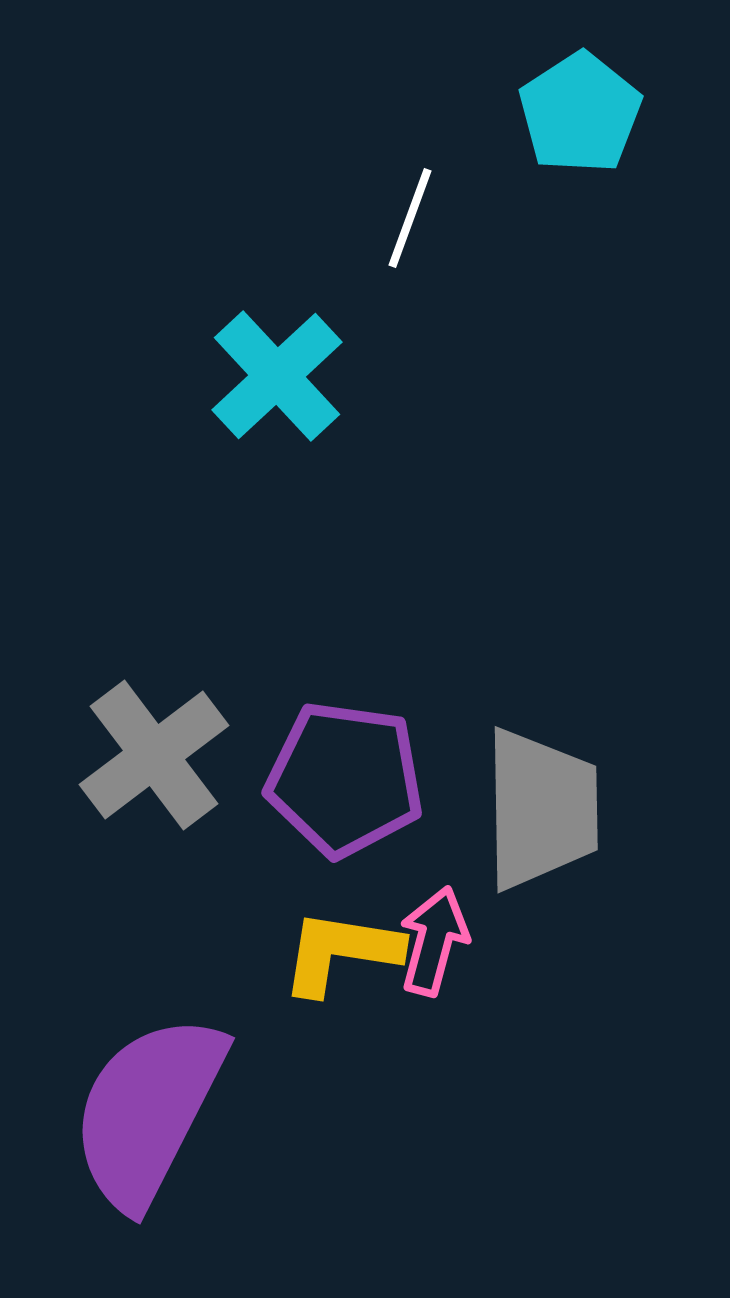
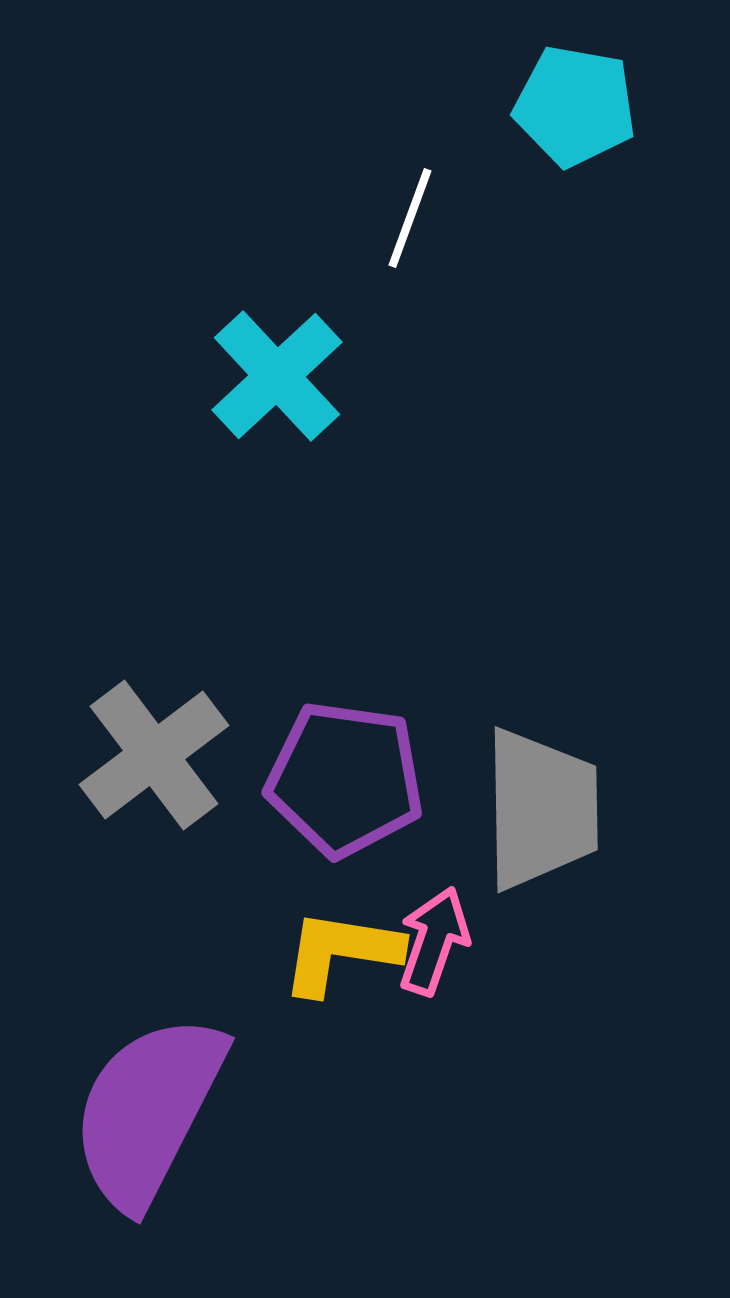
cyan pentagon: moved 5 px left, 7 px up; rotated 29 degrees counterclockwise
pink arrow: rotated 4 degrees clockwise
